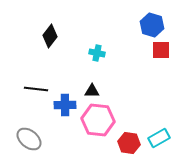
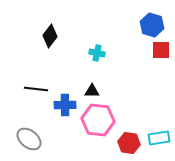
cyan rectangle: rotated 20 degrees clockwise
